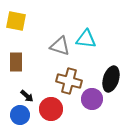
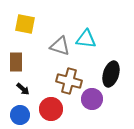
yellow square: moved 9 px right, 3 px down
black ellipse: moved 5 px up
black arrow: moved 4 px left, 7 px up
